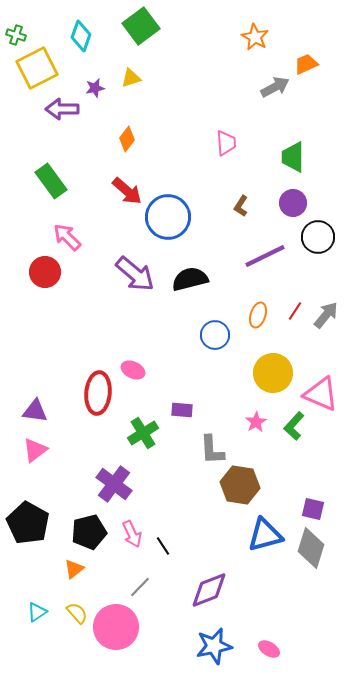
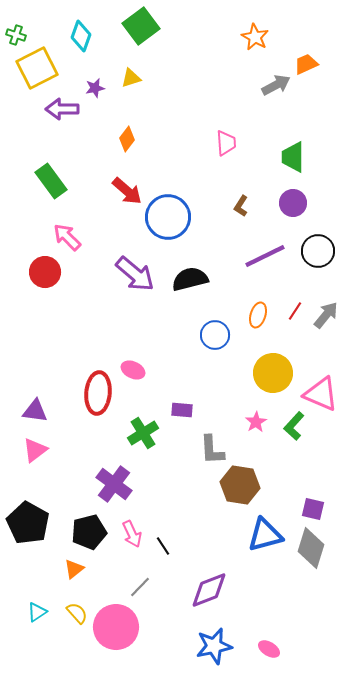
gray arrow at (275, 87): moved 1 px right, 2 px up
black circle at (318, 237): moved 14 px down
